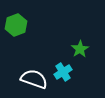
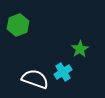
green hexagon: moved 2 px right
white semicircle: moved 1 px right
